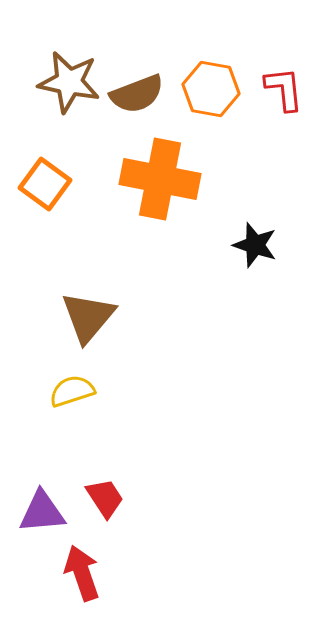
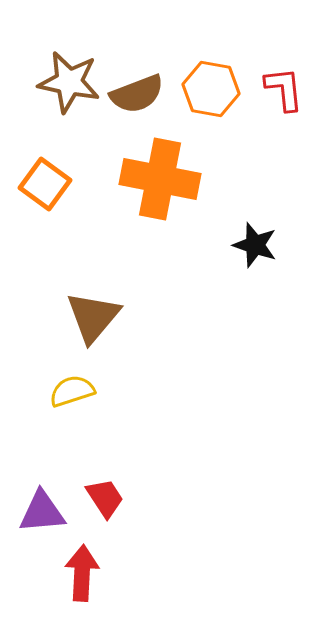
brown triangle: moved 5 px right
red arrow: rotated 22 degrees clockwise
